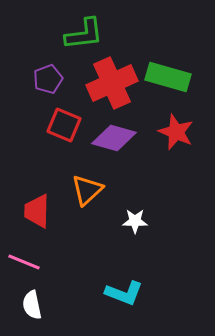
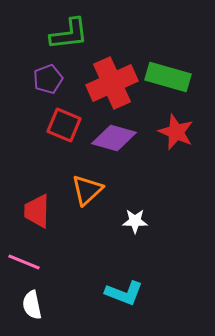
green L-shape: moved 15 px left
